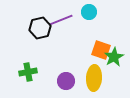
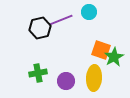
green cross: moved 10 px right, 1 px down
